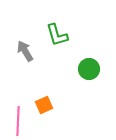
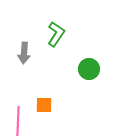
green L-shape: moved 1 px left, 1 px up; rotated 130 degrees counterclockwise
gray arrow: moved 1 px left, 2 px down; rotated 145 degrees counterclockwise
orange square: rotated 24 degrees clockwise
